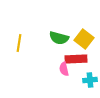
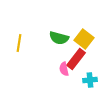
red rectangle: rotated 50 degrees counterclockwise
